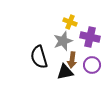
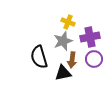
yellow cross: moved 2 px left
purple cross: rotated 24 degrees counterclockwise
purple circle: moved 2 px right, 6 px up
black triangle: moved 2 px left, 1 px down
